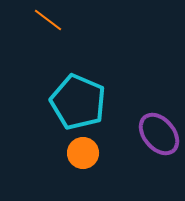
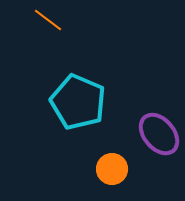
orange circle: moved 29 px right, 16 px down
